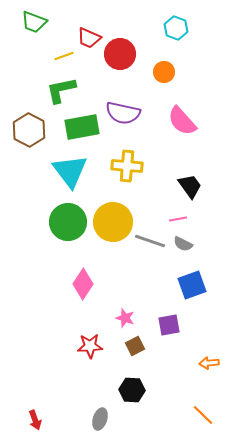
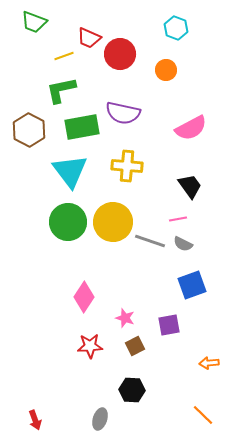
orange circle: moved 2 px right, 2 px up
pink semicircle: moved 9 px right, 7 px down; rotated 76 degrees counterclockwise
pink diamond: moved 1 px right, 13 px down
